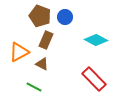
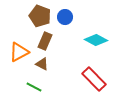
brown rectangle: moved 1 px left, 1 px down
